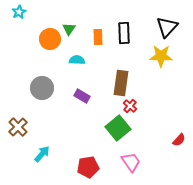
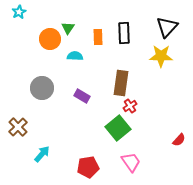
green triangle: moved 1 px left, 1 px up
cyan semicircle: moved 2 px left, 4 px up
red cross: rotated 16 degrees clockwise
